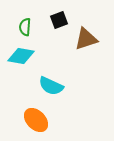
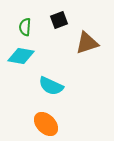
brown triangle: moved 1 px right, 4 px down
orange ellipse: moved 10 px right, 4 px down
